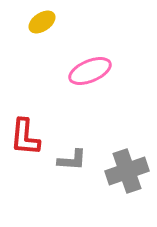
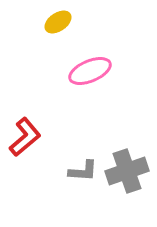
yellow ellipse: moved 16 px right
red L-shape: rotated 135 degrees counterclockwise
gray L-shape: moved 11 px right, 11 px down
